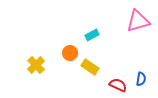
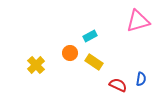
cyan rectangle: moved 2 px left, 1 px down
yellow rectangle: moved 4 px right, 5 px up
